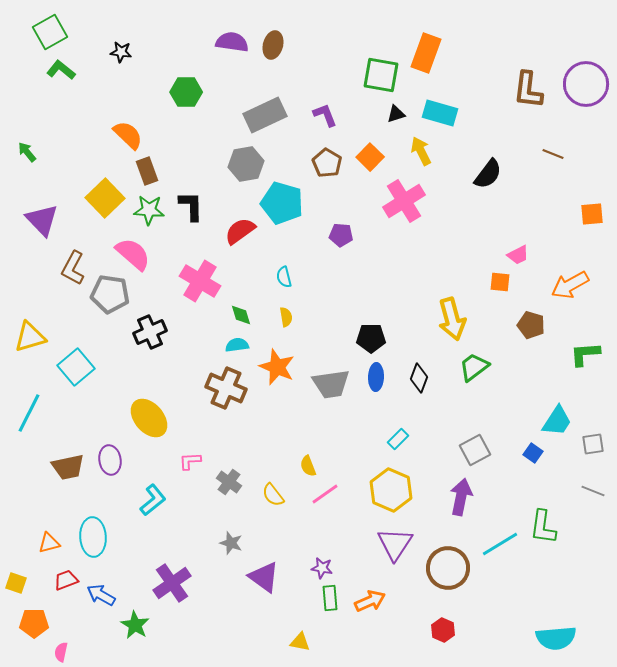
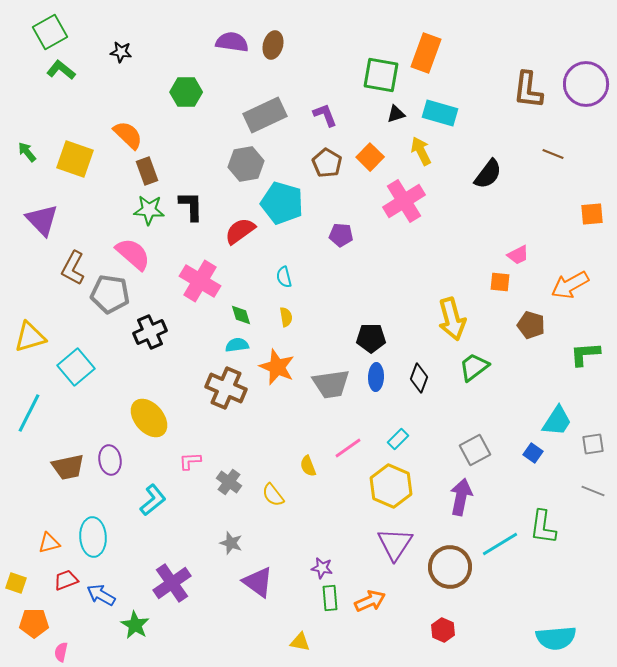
yellow square at (105, 198): moved 30 px left, 39 px up; rotated 27 degrees counterclockwise
yellow hexagon at (391, 490): moved 4 px up
pink line at (325, 494): moved 23 px right, 46 px up
brown circle at (448, 568): moved 2 px right, 1 px up
purple triangle at (264, 577): moved 6 px left, 5 px down
